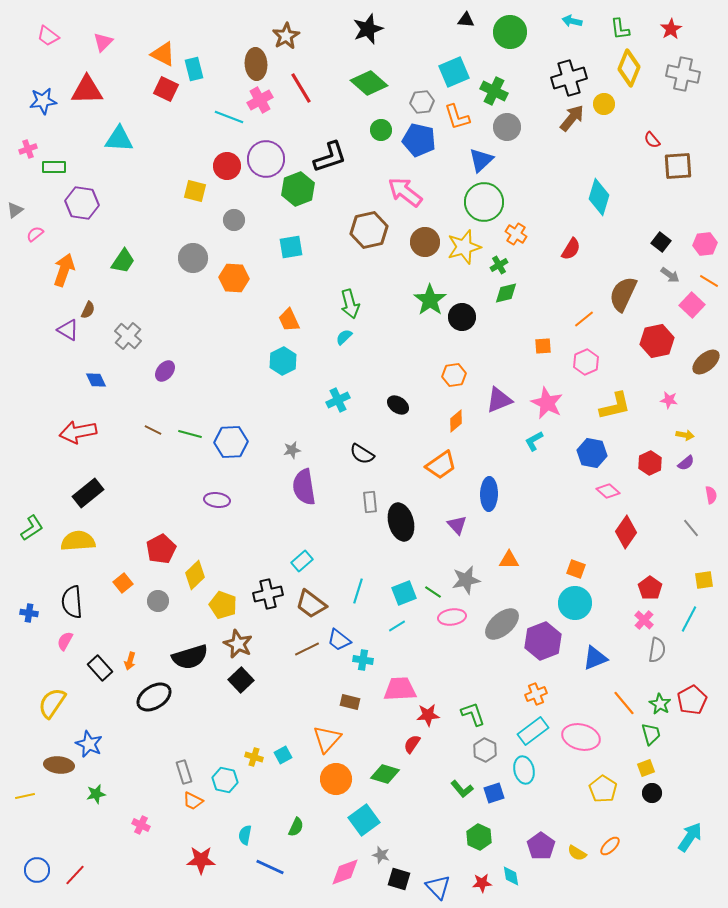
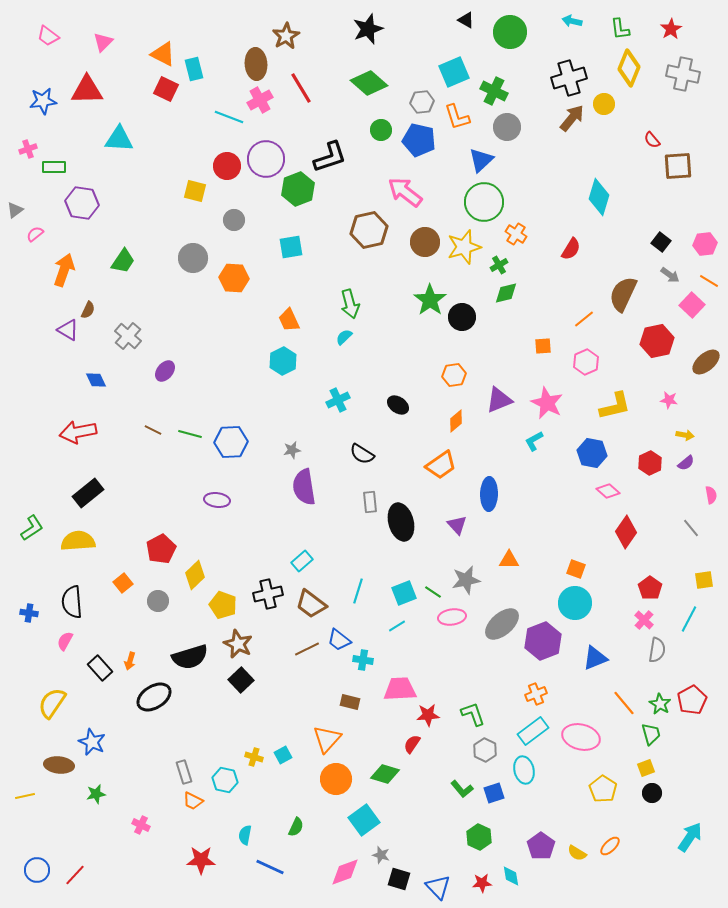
black triangle at (466, 20): rotated 24 degrees clockwise
blue star at (89, 744): moved 3 px right, 2 px up
